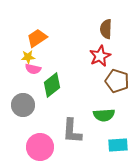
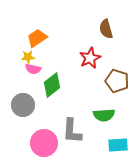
brown semicircle: rotated 18 degrees counterclockwise
red star: moved 10 px left, 2 px down
pink circle: moved 4 px right, 4 px up
